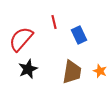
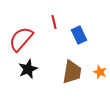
orange star: moved 1 px down
